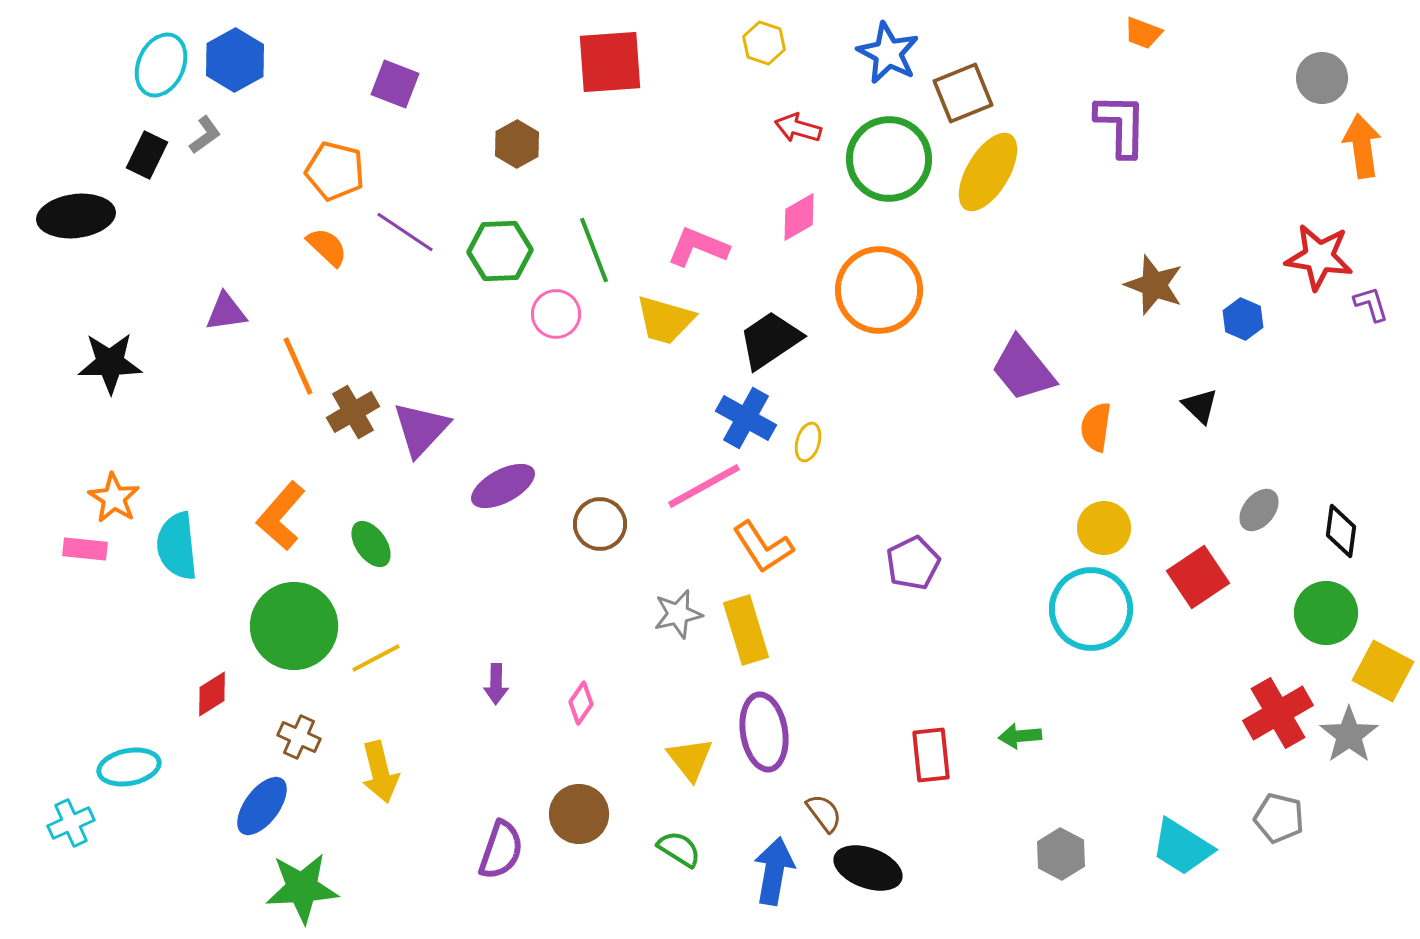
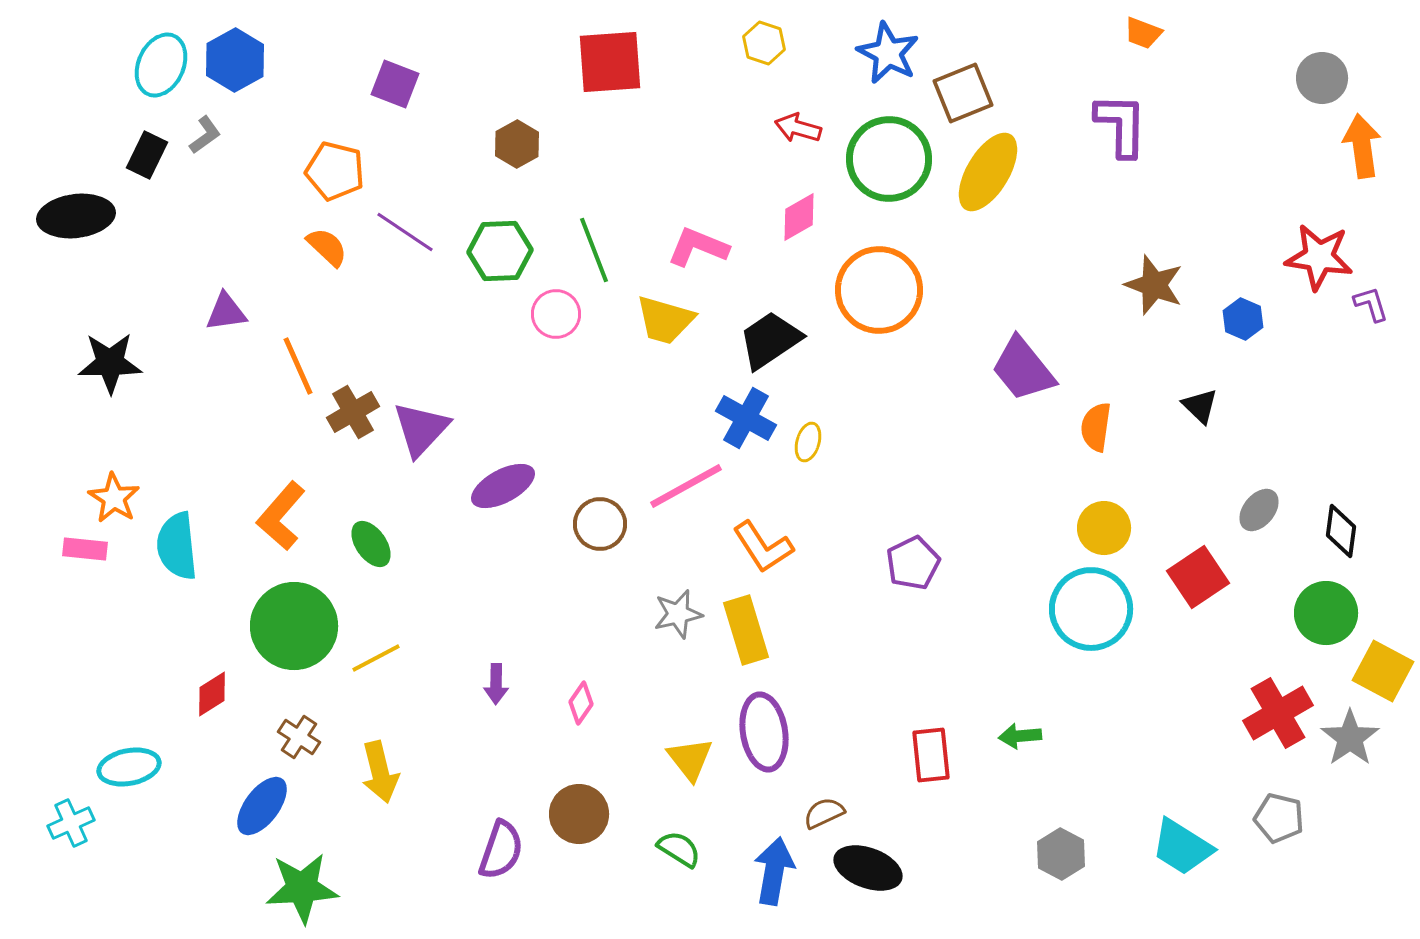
pink line at (704, 486): moved 18 px left
gray star at (1349, 735): moved 1 px right, 3 px down
brown cross at (299, 737): rotated 9 degrees clockwise
brown semicircle at (824, 813): rotated 78 degrees counterclockwise
